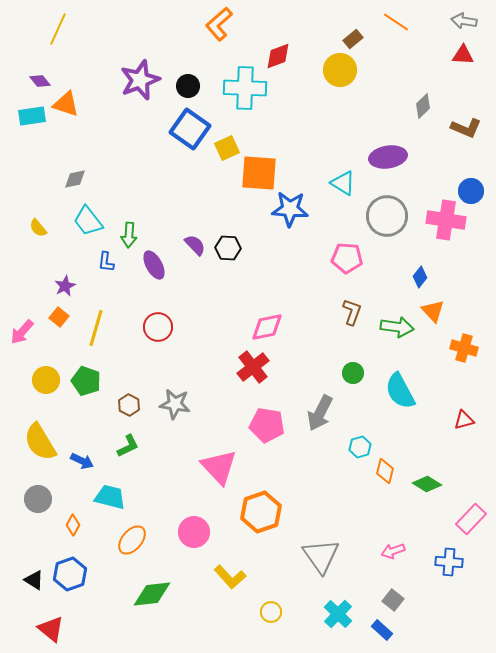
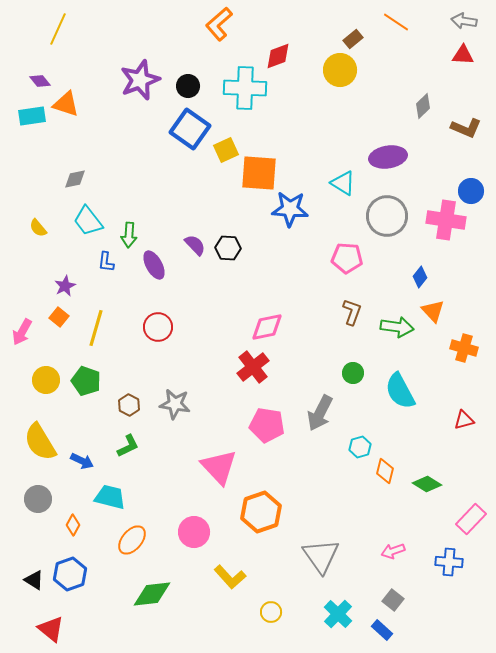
yellow square at (227, 148): moved 1 px left, 2 px down
pink arrow at (22, 332): rotated 12 degrees counterclockwise
